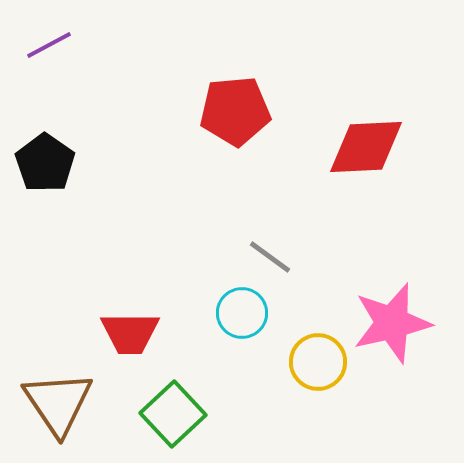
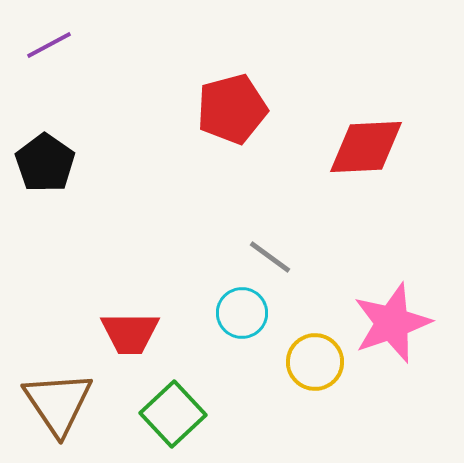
red pentagon: moved 3 px left, 2 px up; rotated 10 degrees counterclockwise
pink star: rotated 6 degrees counterclockwise
yellow circle: moved 3 px left
